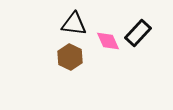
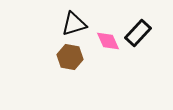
black triangle: rotated 24 degrees counterclockwise
brown hexagon: rotated 15 degrees counterclockwise
